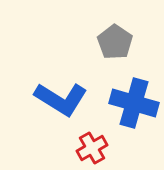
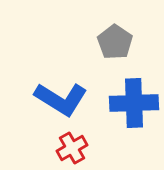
blue cross: rotated 18 degrees counterclockwise
red cross: moved 20 px left
